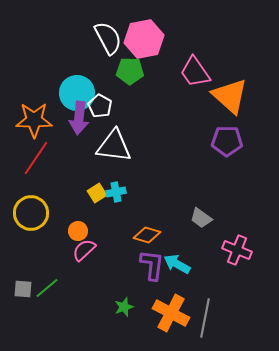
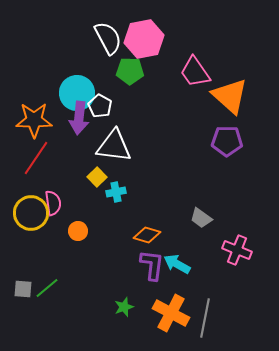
yellow square: moved 16 px up; rotated 12 degrees counterclockwise
pink semicircle: moved 31 px left, 47 px up; rotated 125 degrees clockwise
